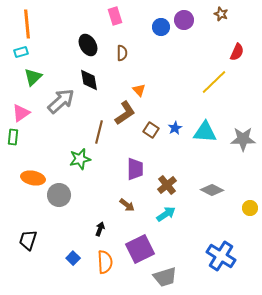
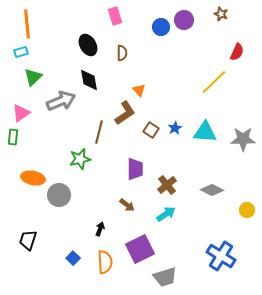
gray arrow: rotated 20 degrees clockwise
yellow circle: moved 3 px left, 2 px down
